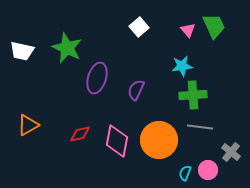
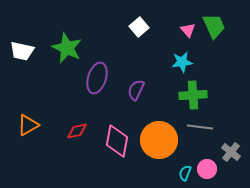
cyan star: moved 4 px up
red diamond: moved 3 px left, 3 px up
pink circle: moved 1 px left, 1 px up
